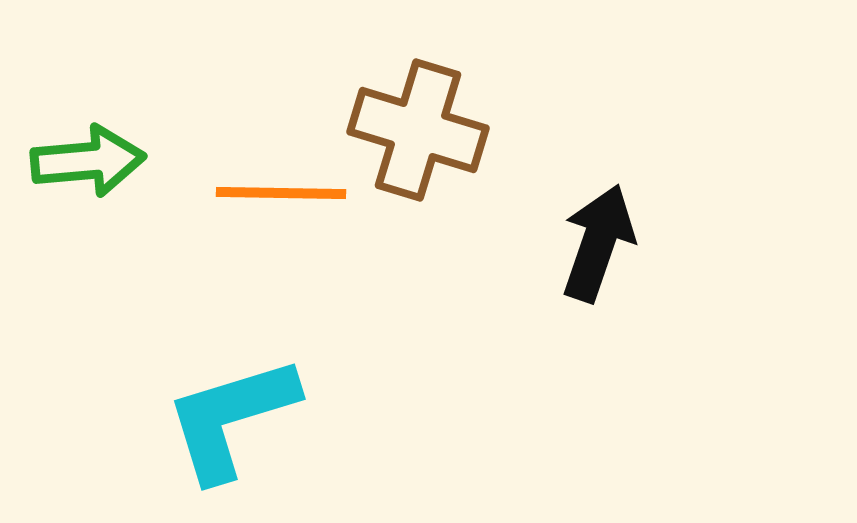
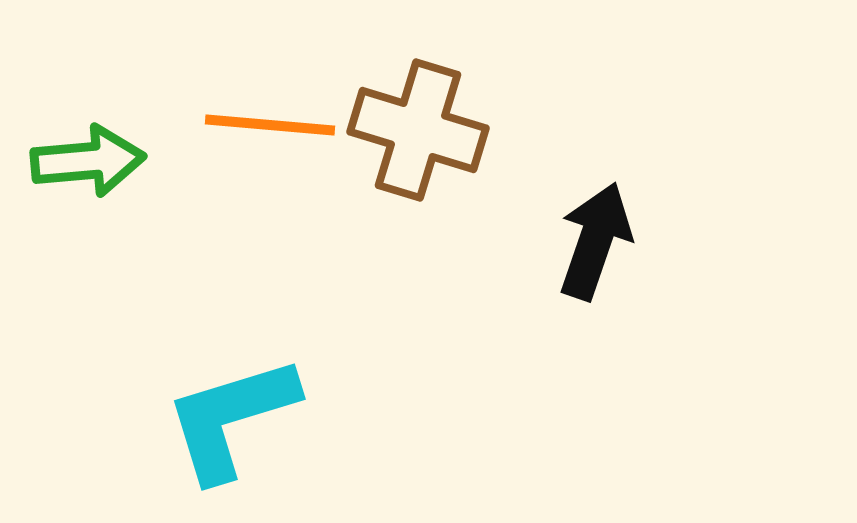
orange line: moved 11 px left, 68 px up; rotated 4 degrees clockwise
black arrow: moved 3 px left, 2 px up
